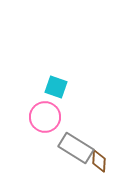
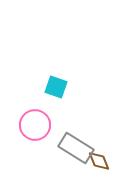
pink circle: moved 10 px left, 8 px down
brown diamond: rotated 25 degrees counterclockwise
